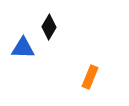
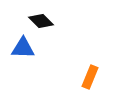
black diamond: moved 8 px left, 6 px up; rotated 75 degrees counterclockwise
